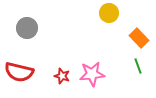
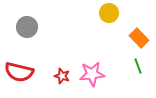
gray circle: moved 1 px up
